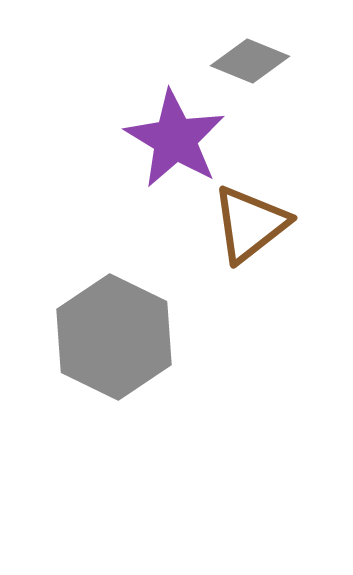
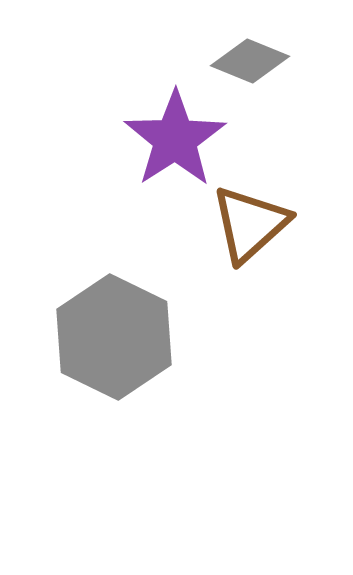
purple star: rotated 8 degrees clockwise
brown triangle: rotated 4 degrees counterclockwise
